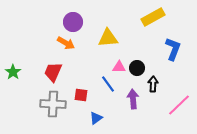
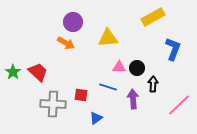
red trapezoid: moved 15 px left; rotated 110 degrees clockwise
blue line: moved 3 px down; rotated 36 degrees counterclockwise
